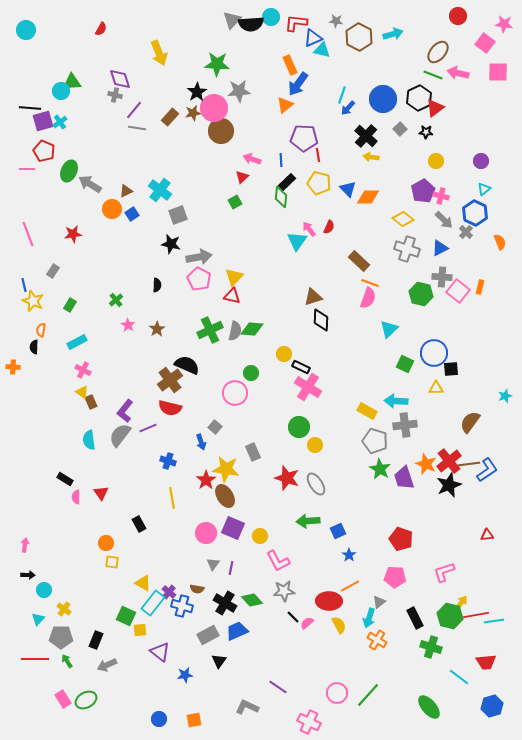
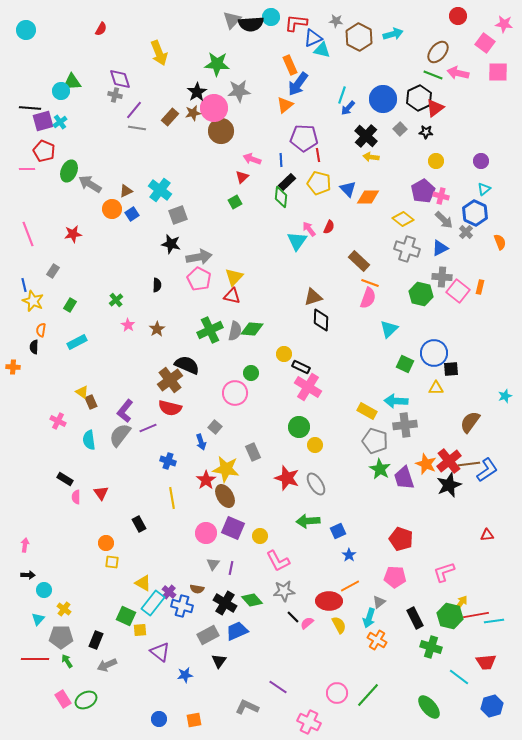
pink cross at (83, 370): moved 25 px left, 51 px down
